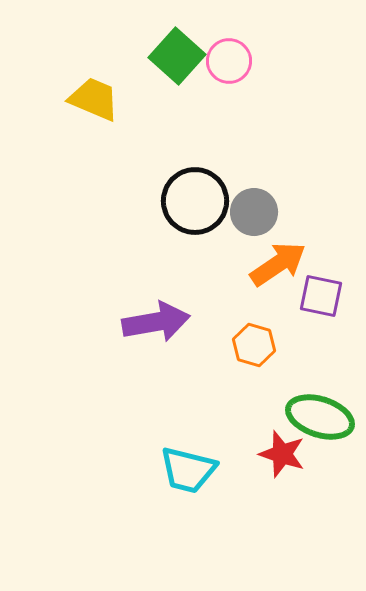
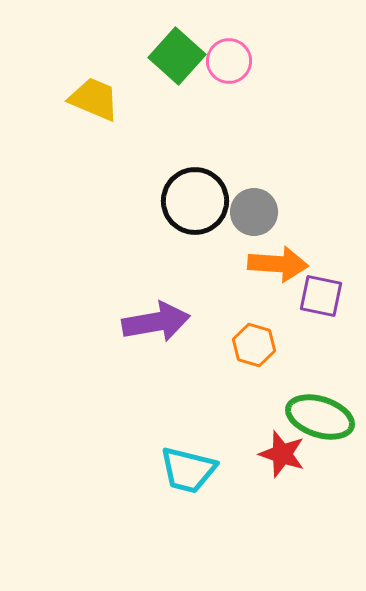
orange arrow: rotated 38 degrees clockwise
